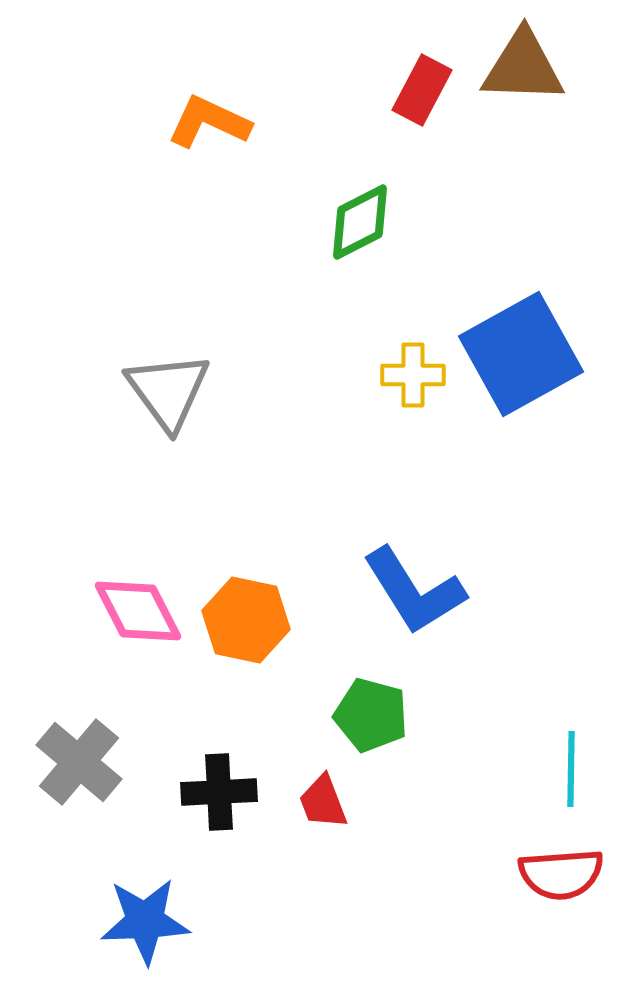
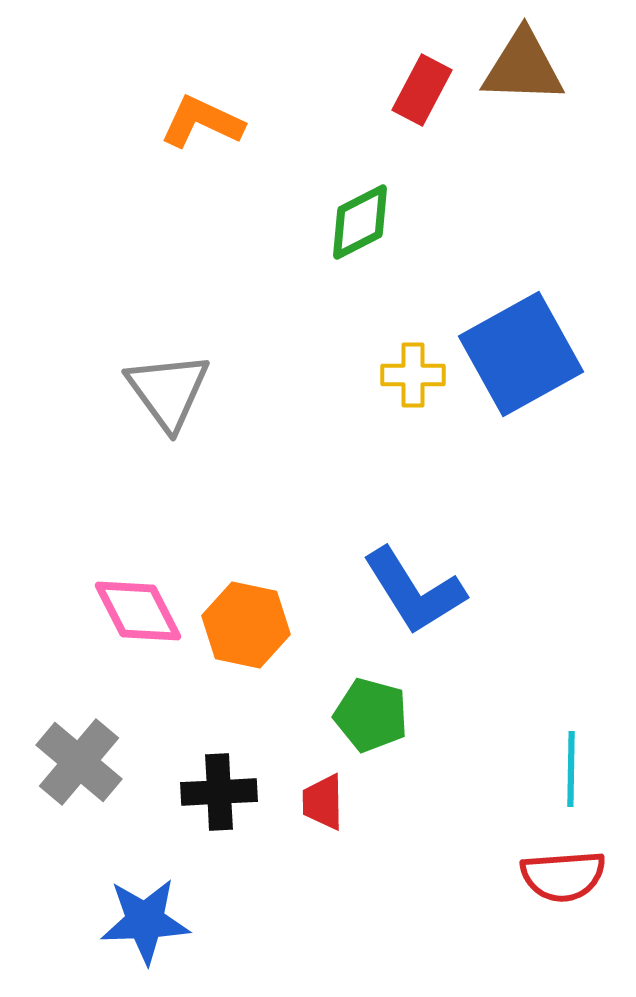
orange L-shape: moved 7 px left
orange hexagon: moved 5 px down
red trapezoid: rotated 20 degrees clockwise
red semicircle: moved 2 px right, 2 px down
